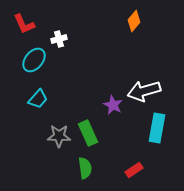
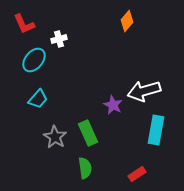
orange diamond: moved 7 px left
cyan rectangle: moved 1 px left, 2 px down
gray star: moved 4 px left, 1 px down; rotated 30 degrees clockwise
red rectangle: moved 3 px right, 4 px down
